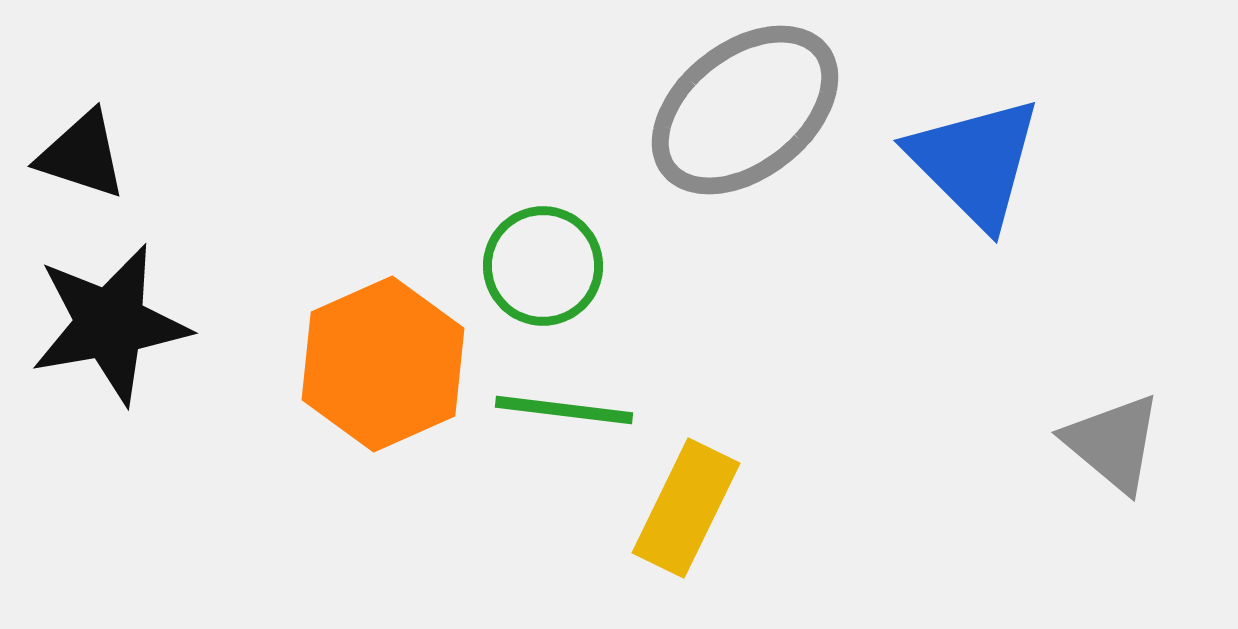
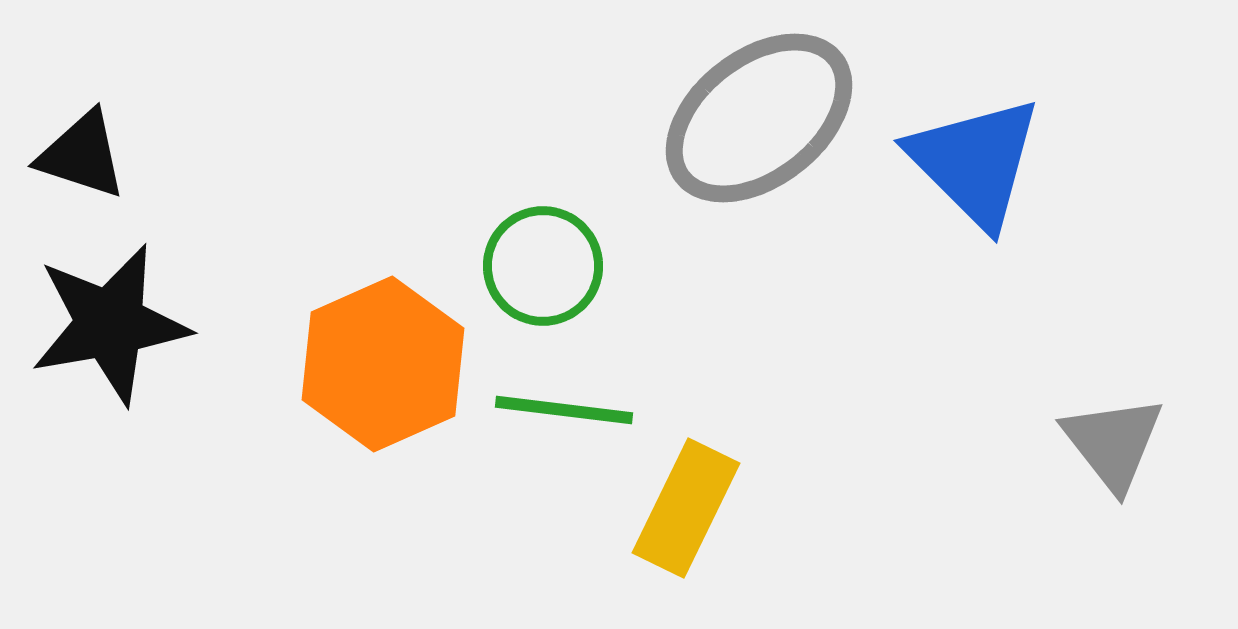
gray ellipse: moved 14 px right, 8 px down
gray triangle: rotated 12 degrees clockwise
